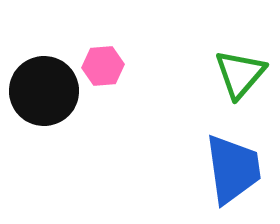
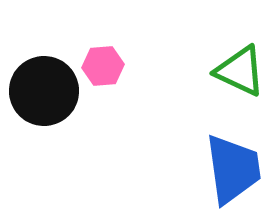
green triangle: moved 3 px up; rotated 46 degrees counterclockwise
